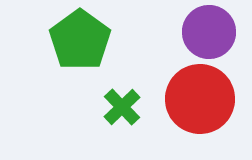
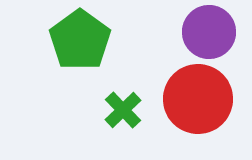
red circle: moved 2 px left
green cross: moved 1 px right, 3 px down
